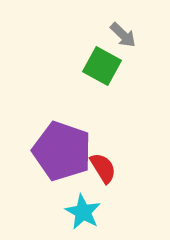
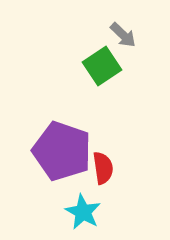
green square: rotated 27 degrees clockwise
red semicircle: rotated 24 degrees clockwise
